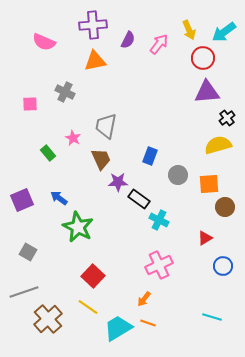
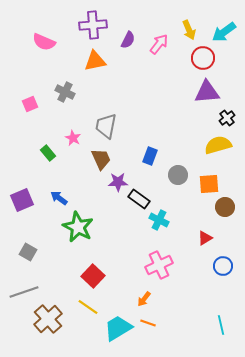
pink square: rotated 21 degrees counterclockwise
cyan line: moved 9 px right, 8 px down; rotated 60 degrees clockwise
